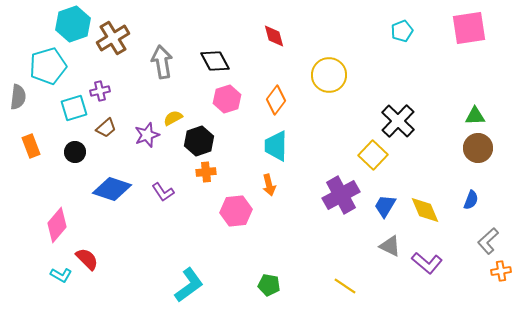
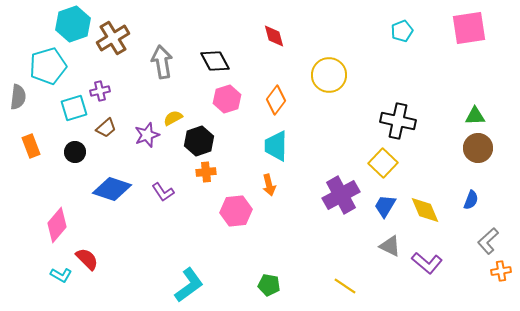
black cross at (398, 121): rotated 32 degrees counterclockwise
yellow square at (373, 155): moved 10 px right, 8 px down
